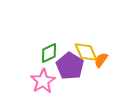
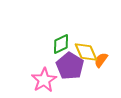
green diamond: moved 12 px right, 9 px up
pink star: moved 1 px right, 1 px up
